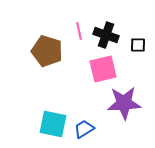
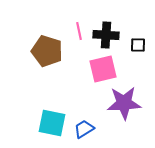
black cross: rotated 15 degrees counterclockwise
cyan square: moved 1 px left, 1 px up
